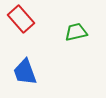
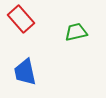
blue trapezoid: rotated 8 degrees clockwise
